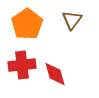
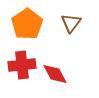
brown triangle: moved 1 px left, 3 px down
red diamond: rotated 12 degrees counterclockwise
